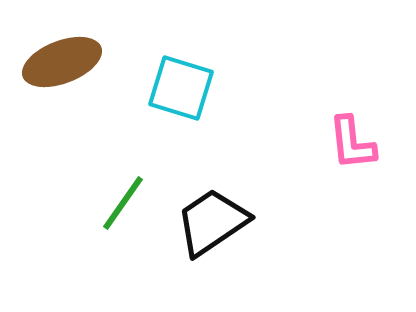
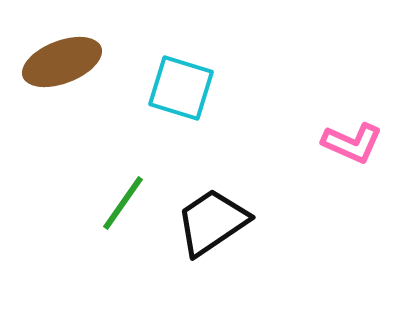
pink L-shape: rotated 60 degrees counterclockwise
